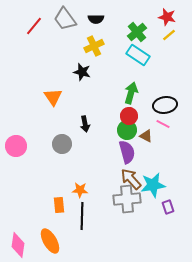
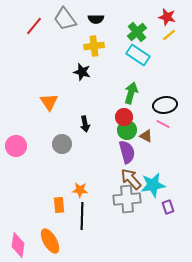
yellow cross: rotated 18 degrees clockwise
orange triangle: moved 4 px left, 5 px down
red circle: moved 5 px left, 1 px down
